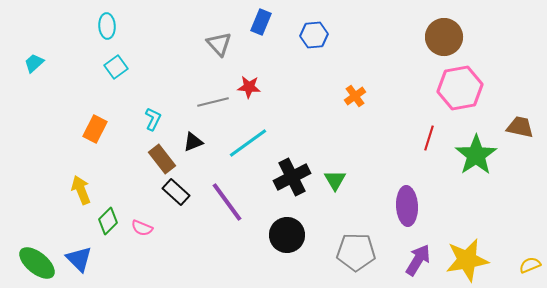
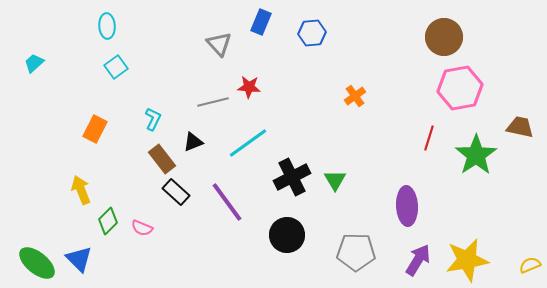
blue hexagon: moved 2 px left, 2 px up
